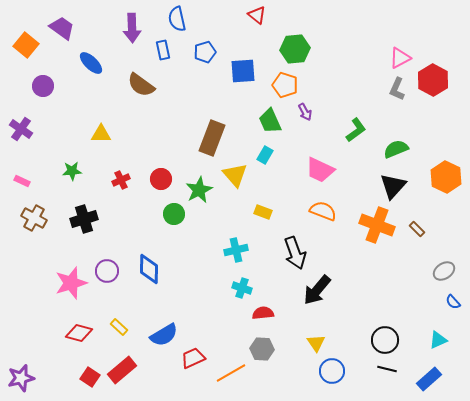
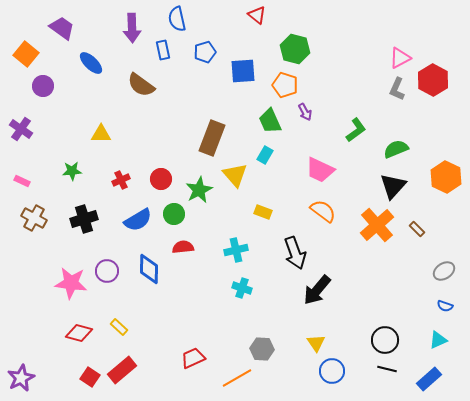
orange square at (26, 45): moved 9 px down
green hexagon at (295, 49): rotated 20 degrees clockwise
orange semicircle at (323, 211): rotated 16 degrees clockwise
orange cross at (377, 225): rotated 28 degrees clockwise
pink star at (71, 283): rotated 24 degrees clockwise
blue semicircle at (453, 302): moved 8 px left, 4 px down; rotated 28 degrees counterclockwise
red semicircle at (263, 313): moved 80 px left, 66 px up
blue semicircle at (164, 335): moved 26 px left, 115 px up
orange line at (231, 373): moved 6 px right, 5 px down
purple star at (21, 378): rotated 12 degrees counterclockwise
